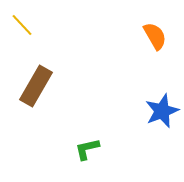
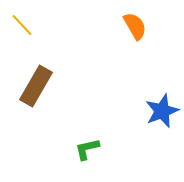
orange semicircle: moved 20 px left, 10 px up
